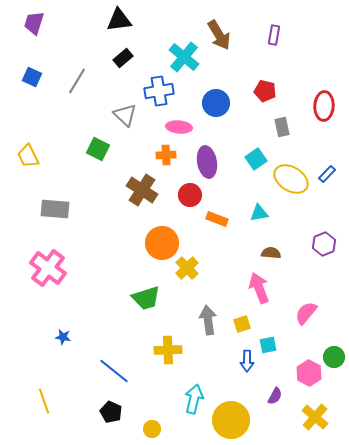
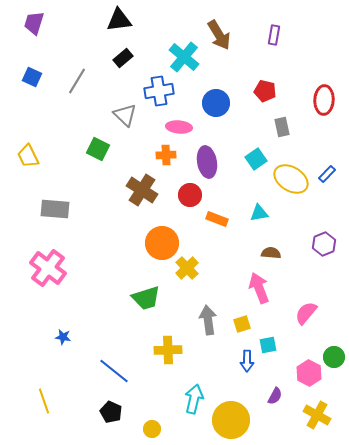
red ellipse at (324, 106): moved 6 px up
yellow cross at (315, 417): moved 2 px right, 2 px up; rotated 12 degrees counterclockwise
